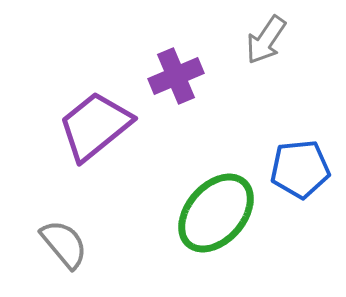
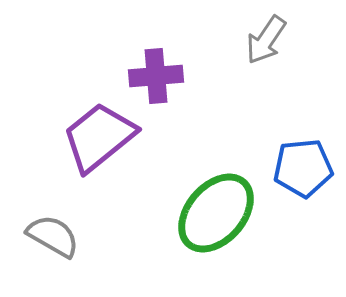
purple cross: moved 20 px left; rotated 18 degrees clockwise
purple trapezoid: moved 4 px right, 11 px down
blue pentagon: moved 3 px right, 1 px up
gray semicircle: moved 11 px left, 8 px up; rotated 20 degrees counterclockwise
